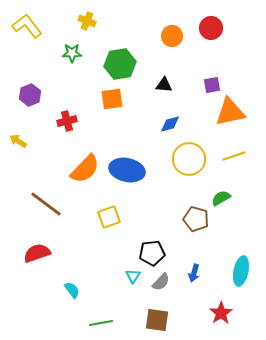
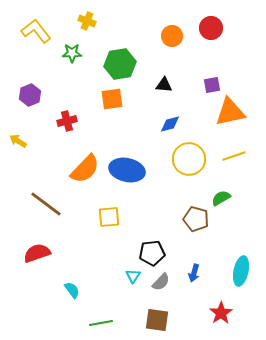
yellow L-shape: moved 9 px right, 5 px down
yellow square: rotated 15 degrees clockwise
